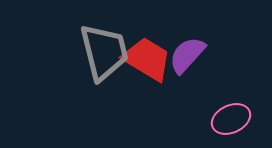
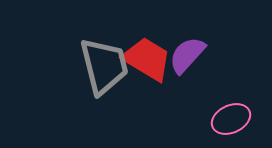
gray trapezoid: moved 14 px down
